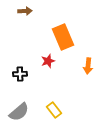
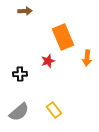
orange arrow: moved 1 px left, 8 px up
